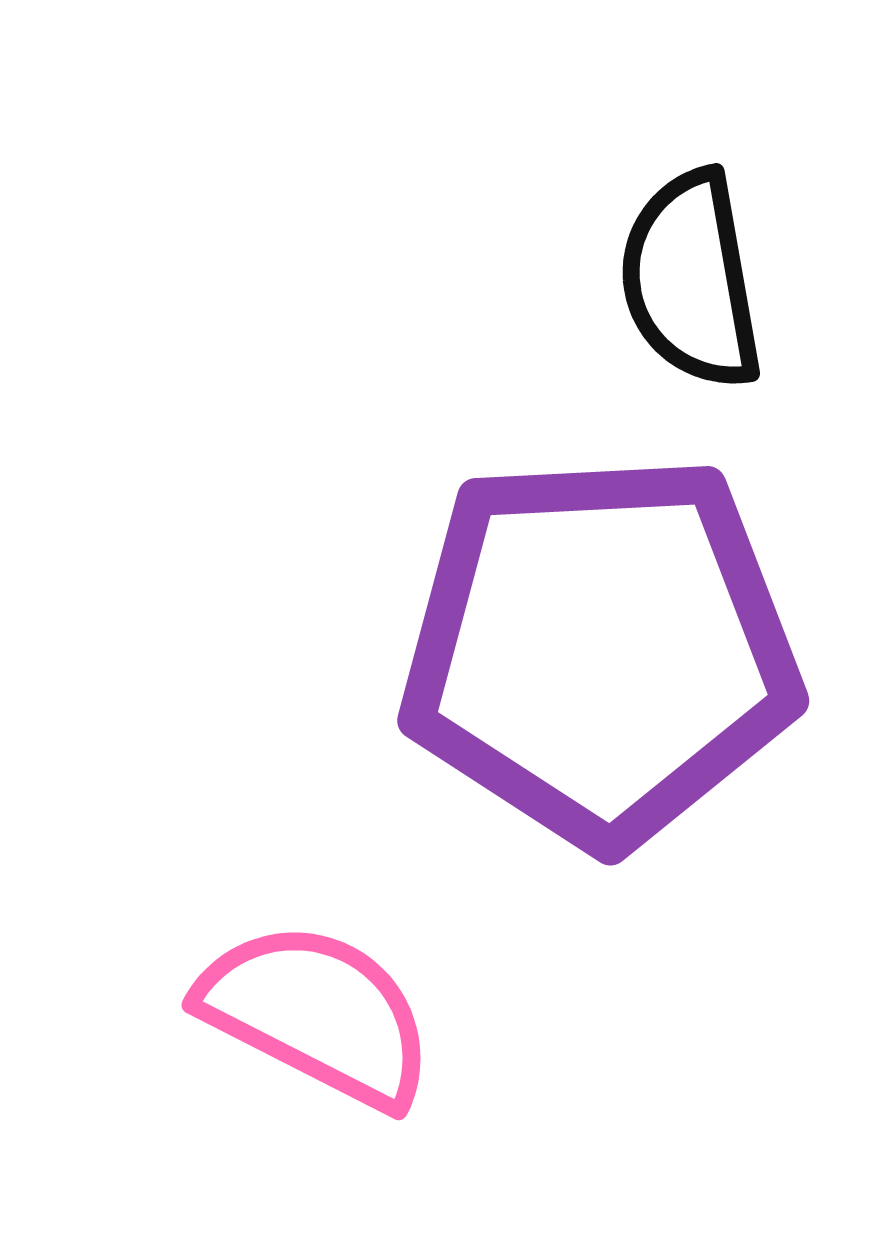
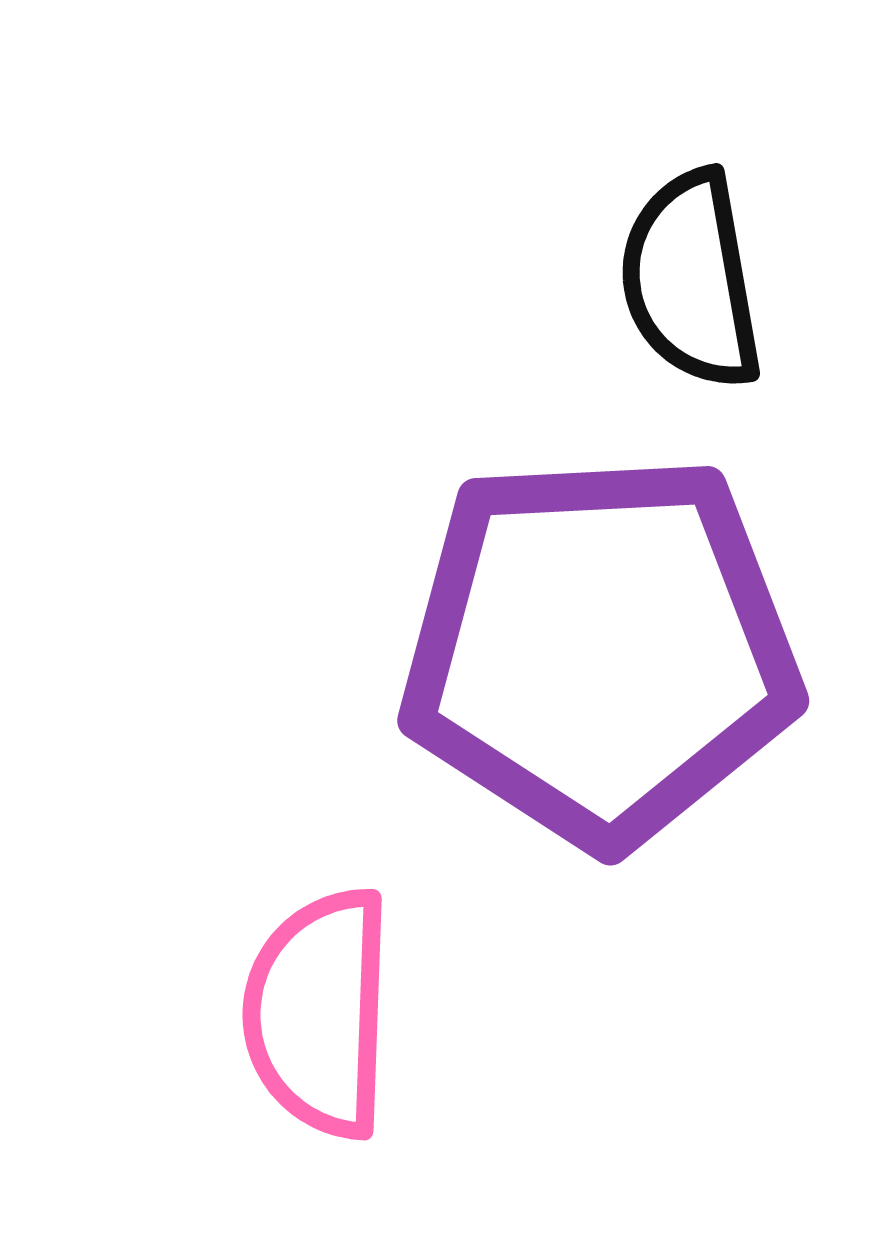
pink semicircle: moved 2 px right, 1 px up; rotated 115 degrees counterclockwise
